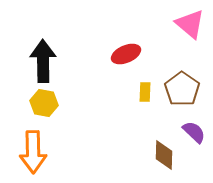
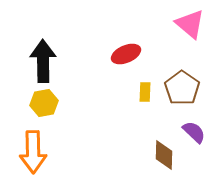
brown pentagon: moved 1 px up
yellow hexagon: rotated 20 degrees counterclockwise
